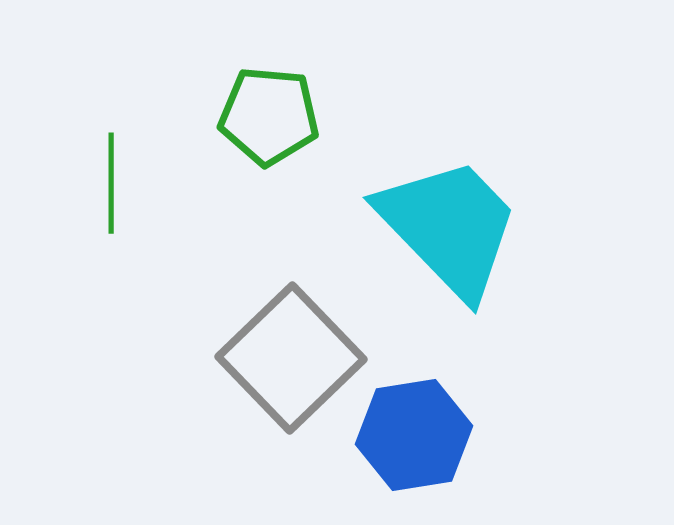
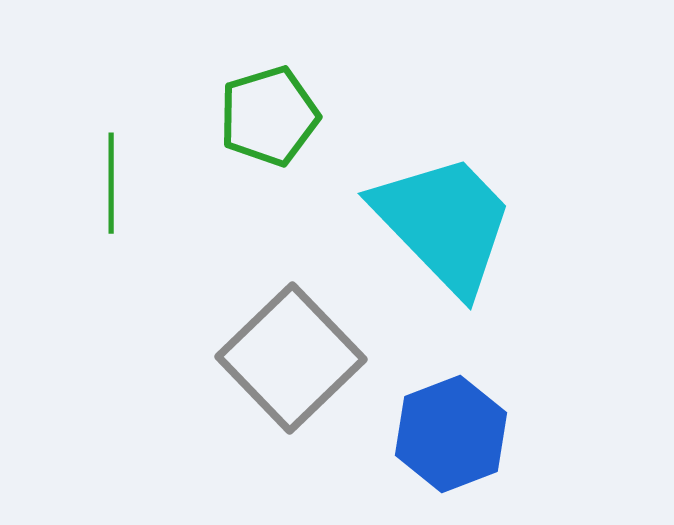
green pentagon: rotated 22 degrees counterclockwise
cyan trapezoid: moved 5 px left, 4 px up
blue hexagon: moved 37 px right, 1 px up; rotated 12 degrees counterclockwise
